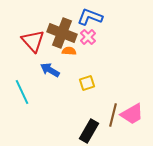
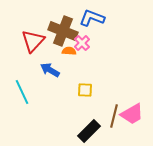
blue L-shape: moved 2 px right, 1 px down
brown cross: moved 1 px right, 2 px up
pink cross: moved 6 px left, 6 px down
red triangle: rotated 25 degrees clockwise
yellow square: moved 2 px left, 7 px down; rotated 21 degrees clockwise
brown line: moved 1 px right, 1 px down
black rectangle: rotated 15 degrees clockwise
